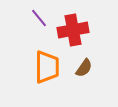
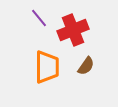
red cross: rotated 12 degrees counterclockwise
brown semicircle: moved 2 px right, 2 px up
